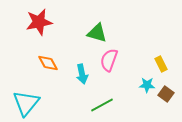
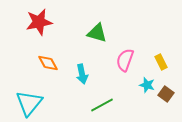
pink semicircle: moved 16 px right
yellow rectangle: moved 2 px up
cyan star: rotated 14 degrees clockwise
cyan triangle: moved 3 px right
